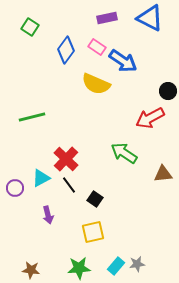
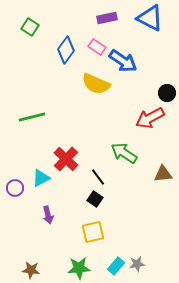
black circle: moved 1 px left, 2 px down
black line: moved 29 px right, 8 px up
